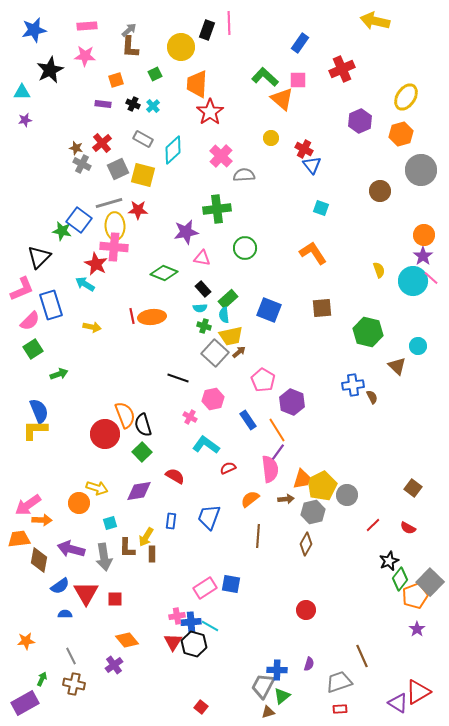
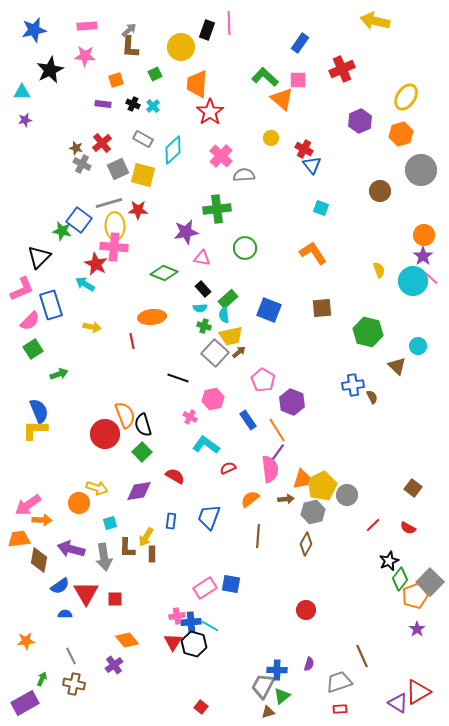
red line at (132, 316): moved 25 px down
